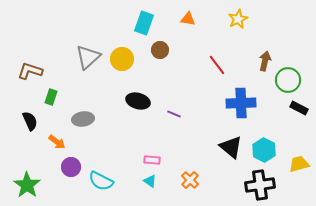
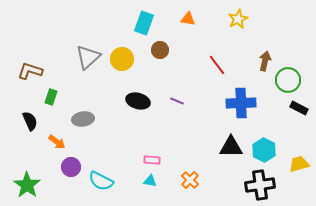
purple line: moved 3 px right, 13 px up
black triangle: rotated 40 degrees counterclockwise
cyan triangle: rotated 24 degrees counterclockwise
